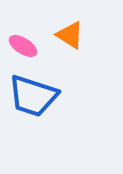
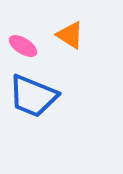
blue trapezoid: rotated 4 degrees clockwise
